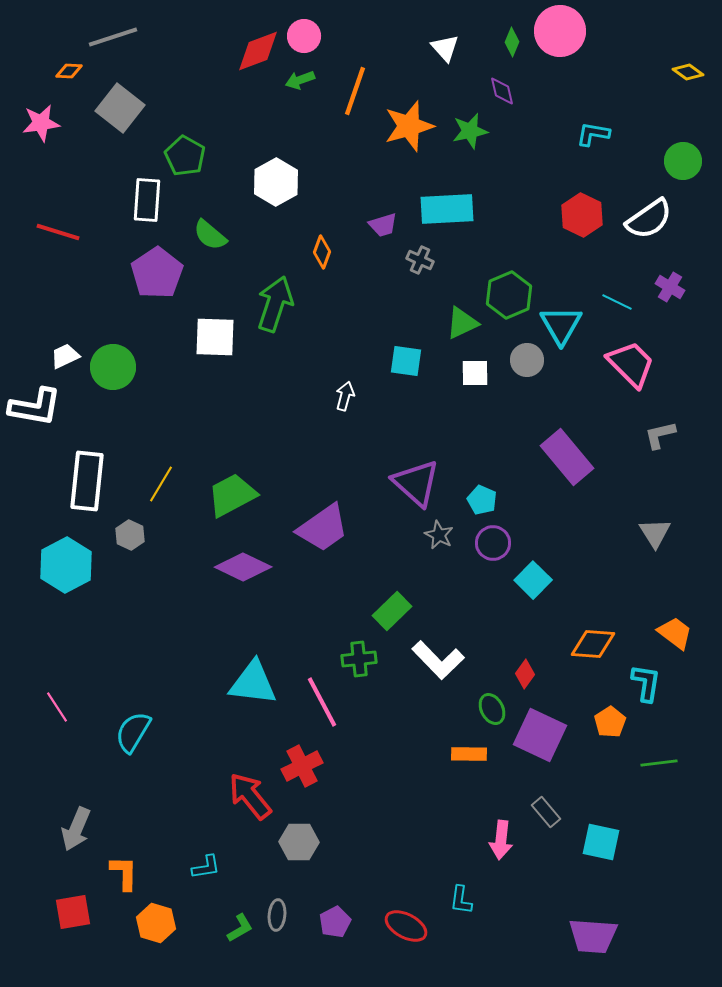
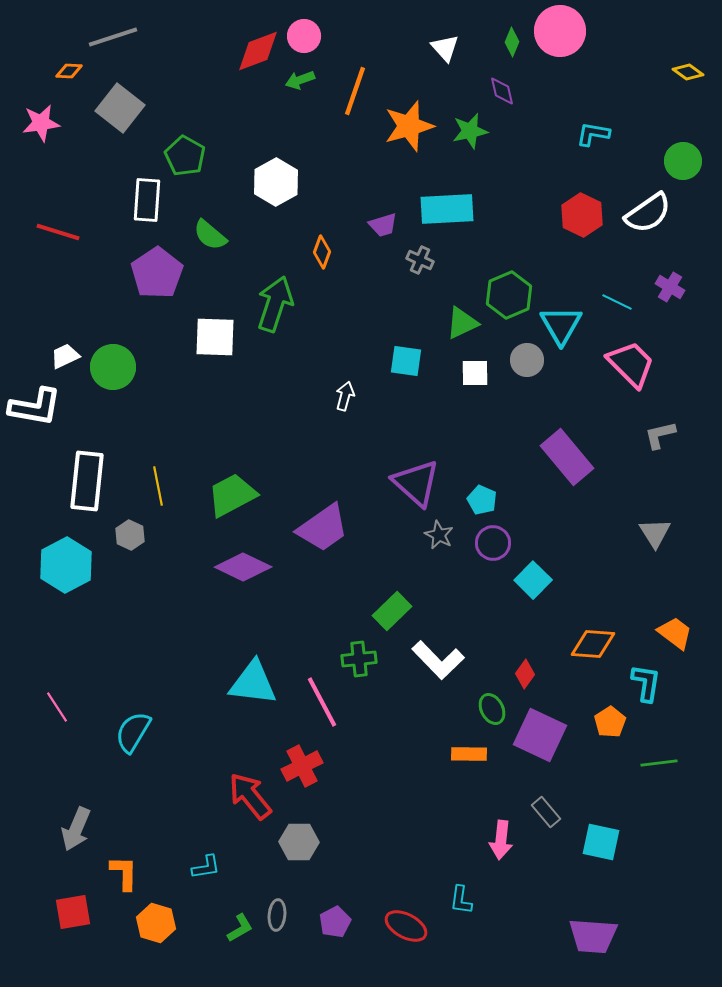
white semicircle at (649, 219): moved 1 px left, 6 px up
yellow line at (161, 484): moved 3 px left, 2 px down; rotated 42 degrees counterclockwise
